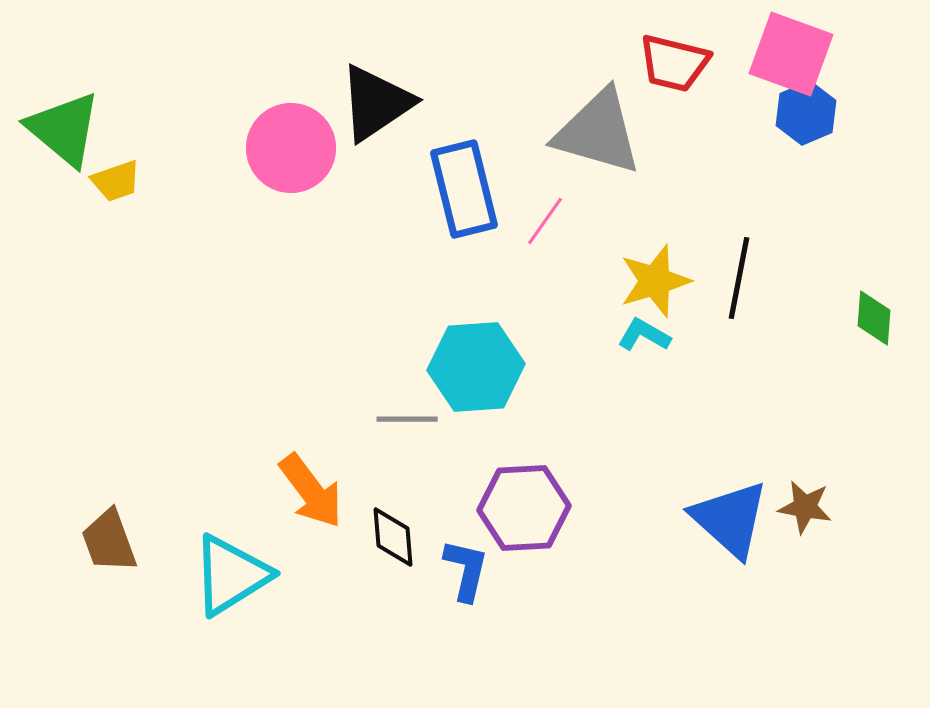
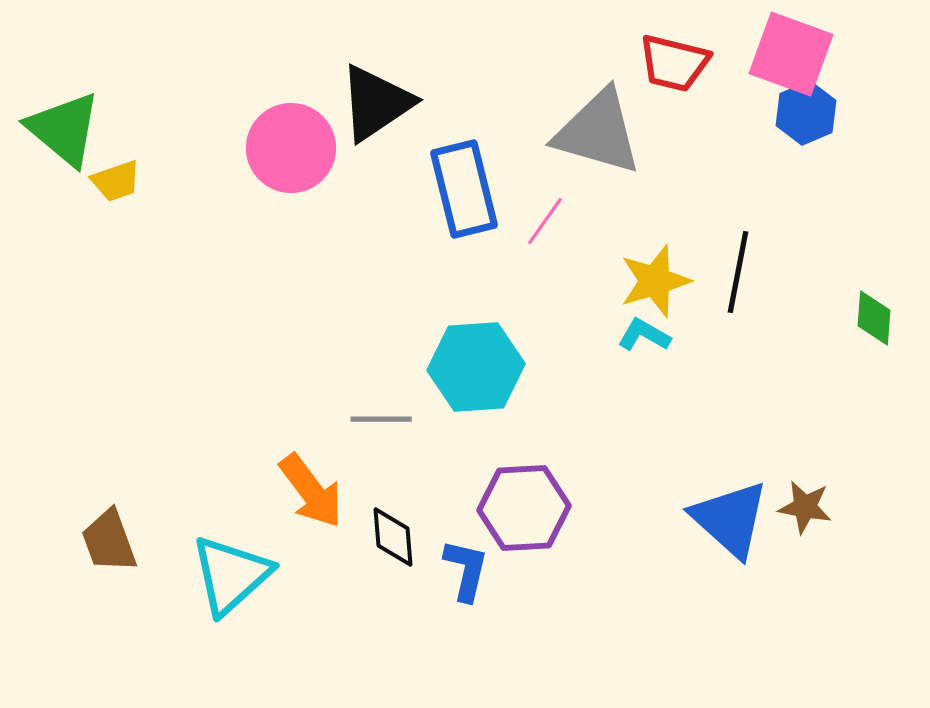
black line: moved 1 px left, 6 px up
gray line: moved 26 px left
cyan triangle: rotated 10 degrees counterclockwise
